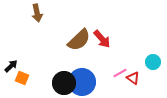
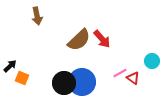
brown arrow: moved 3 px down
cyan circle: moved 1 px left, 1 px up
black arrow: moved 1 px left
